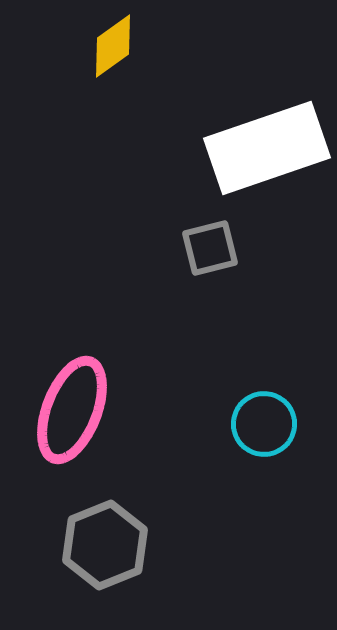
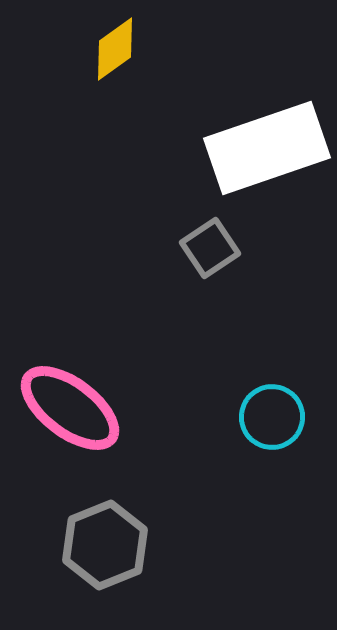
yellow diamond: moved 2 px right, 3 px down
gray square: rotated 20 degrees counterclockwise
pink ellipse: moved 2 px left, 2 px up; rotated 74 degrees counterclockwise
cyan circle: moved 8 px right, 7 px up
